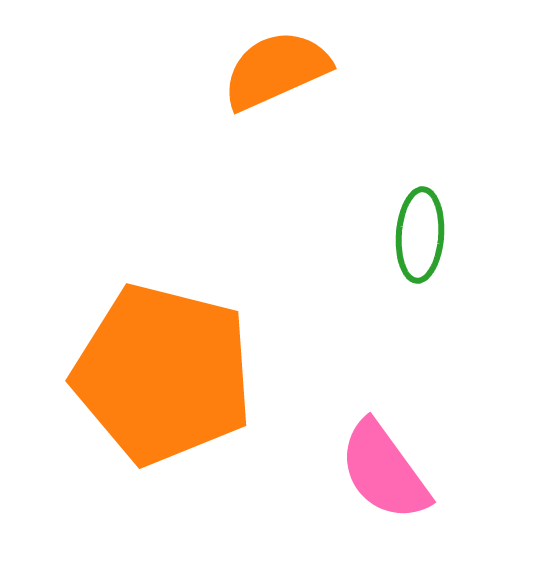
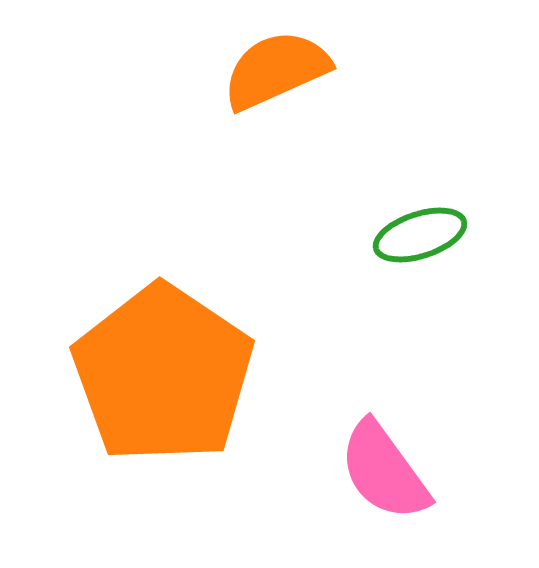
green ellipse: rotated 68 degrees clockwise
orange pentagon: rotated 20 degrees clockwise
